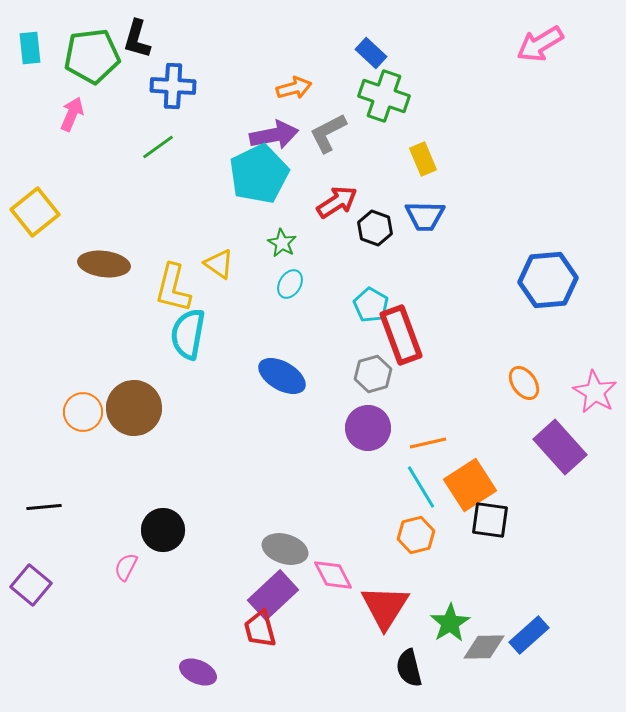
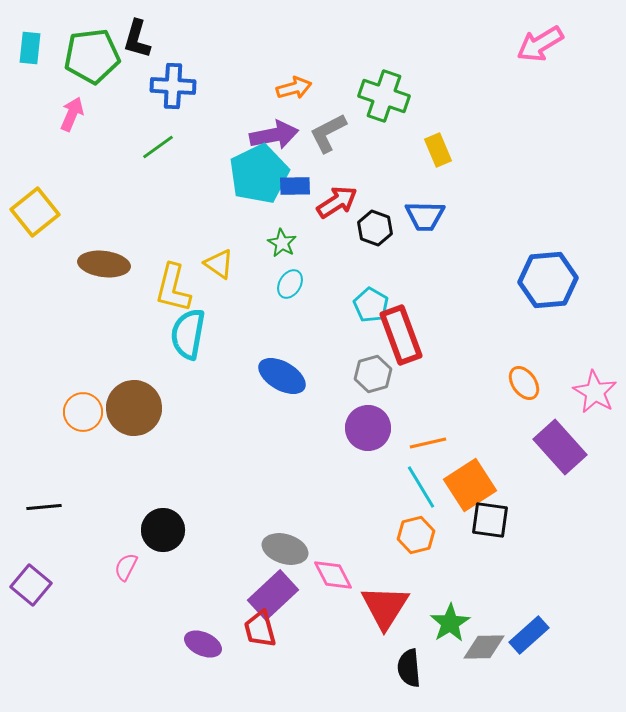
cyan rectangle at (30, 48): rotated 12 degrees clockwise
blue rectangle at (371, 53): moved 76 px left, 133 px down; rotated 44 degrees counterclockwise
yellow rectangle at (423, 159): moved 15 px right, 9 px up
black semicircle at (409, 668): rotated 9 degrees clockwise
purple ellipse at (198, 672): moved 5 px right, 28 px up
